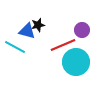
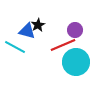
black star: rotated 16 degrees counterclockwise
purple circle: moved 7 px left
